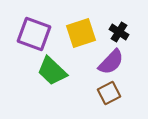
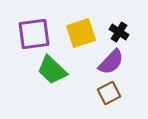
purple square: rotated 28 degrees counterclockwise
green trapezoid: moved 1 px up
